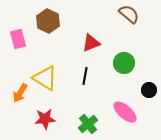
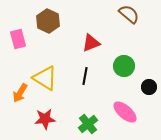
green circle: moved 3 px down
black circle: moved 3 px up
